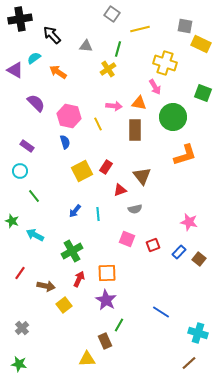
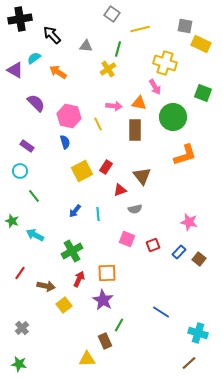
purple star at (106, 300): moved 3 px left
